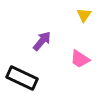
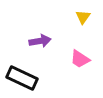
yellow triangle: moved 1 px left, 2 px down
purple arrow: moved 2 px left; rotated 40 degrees clockwise
